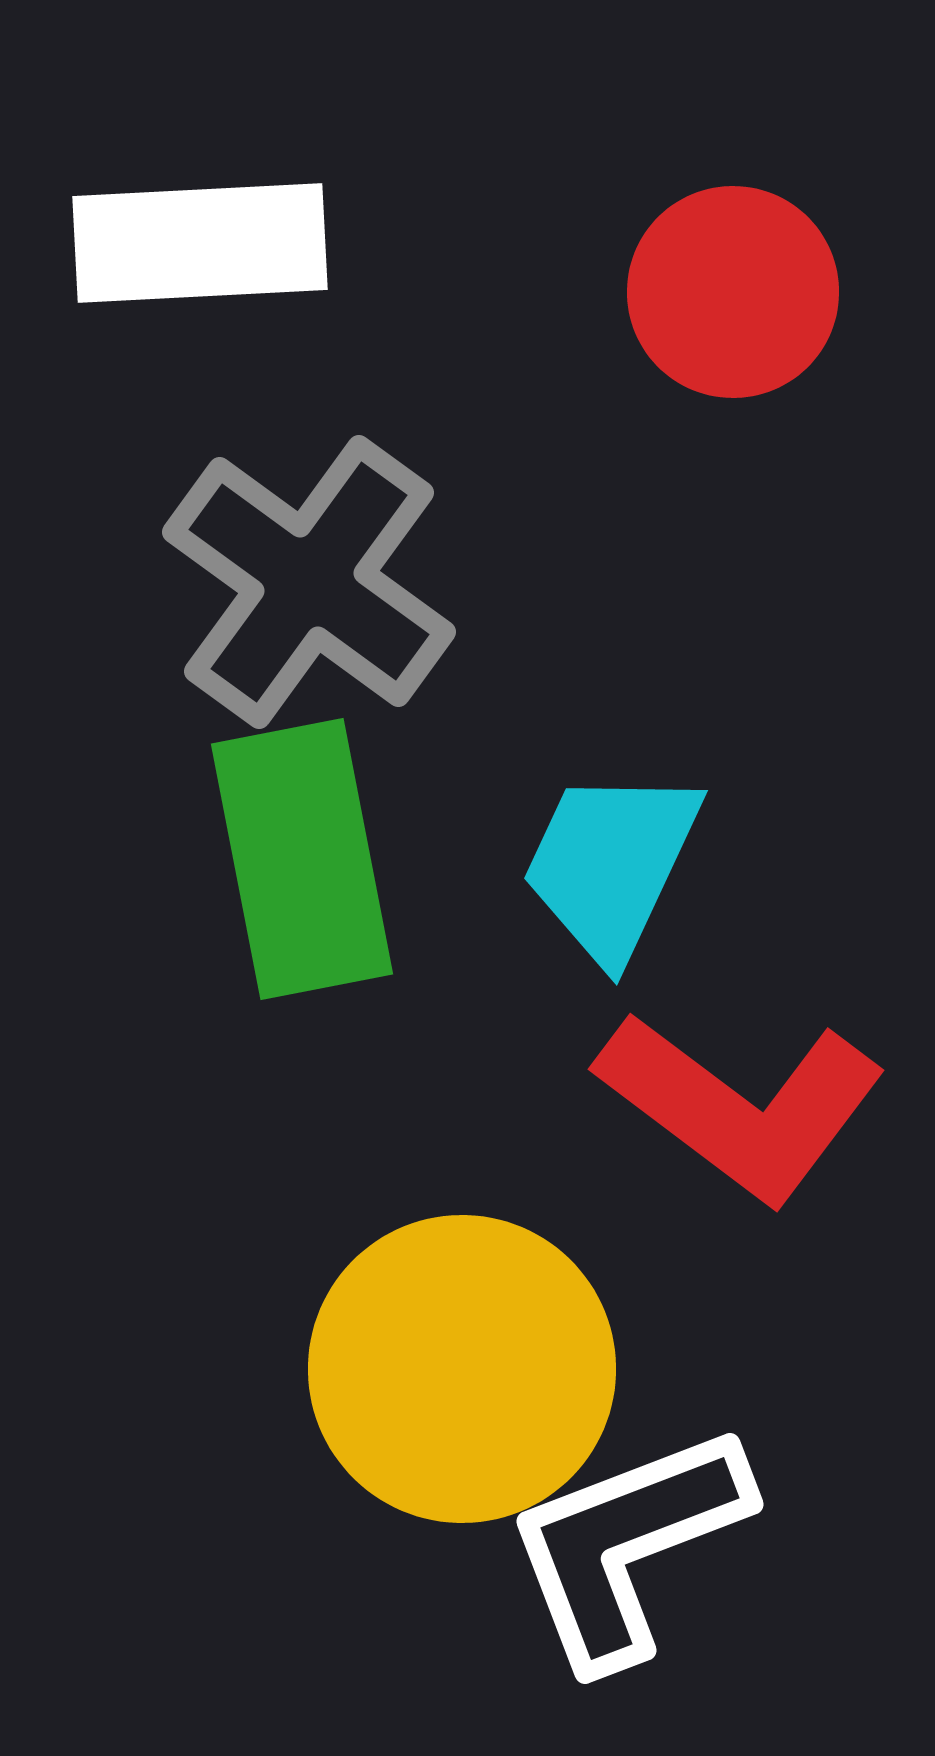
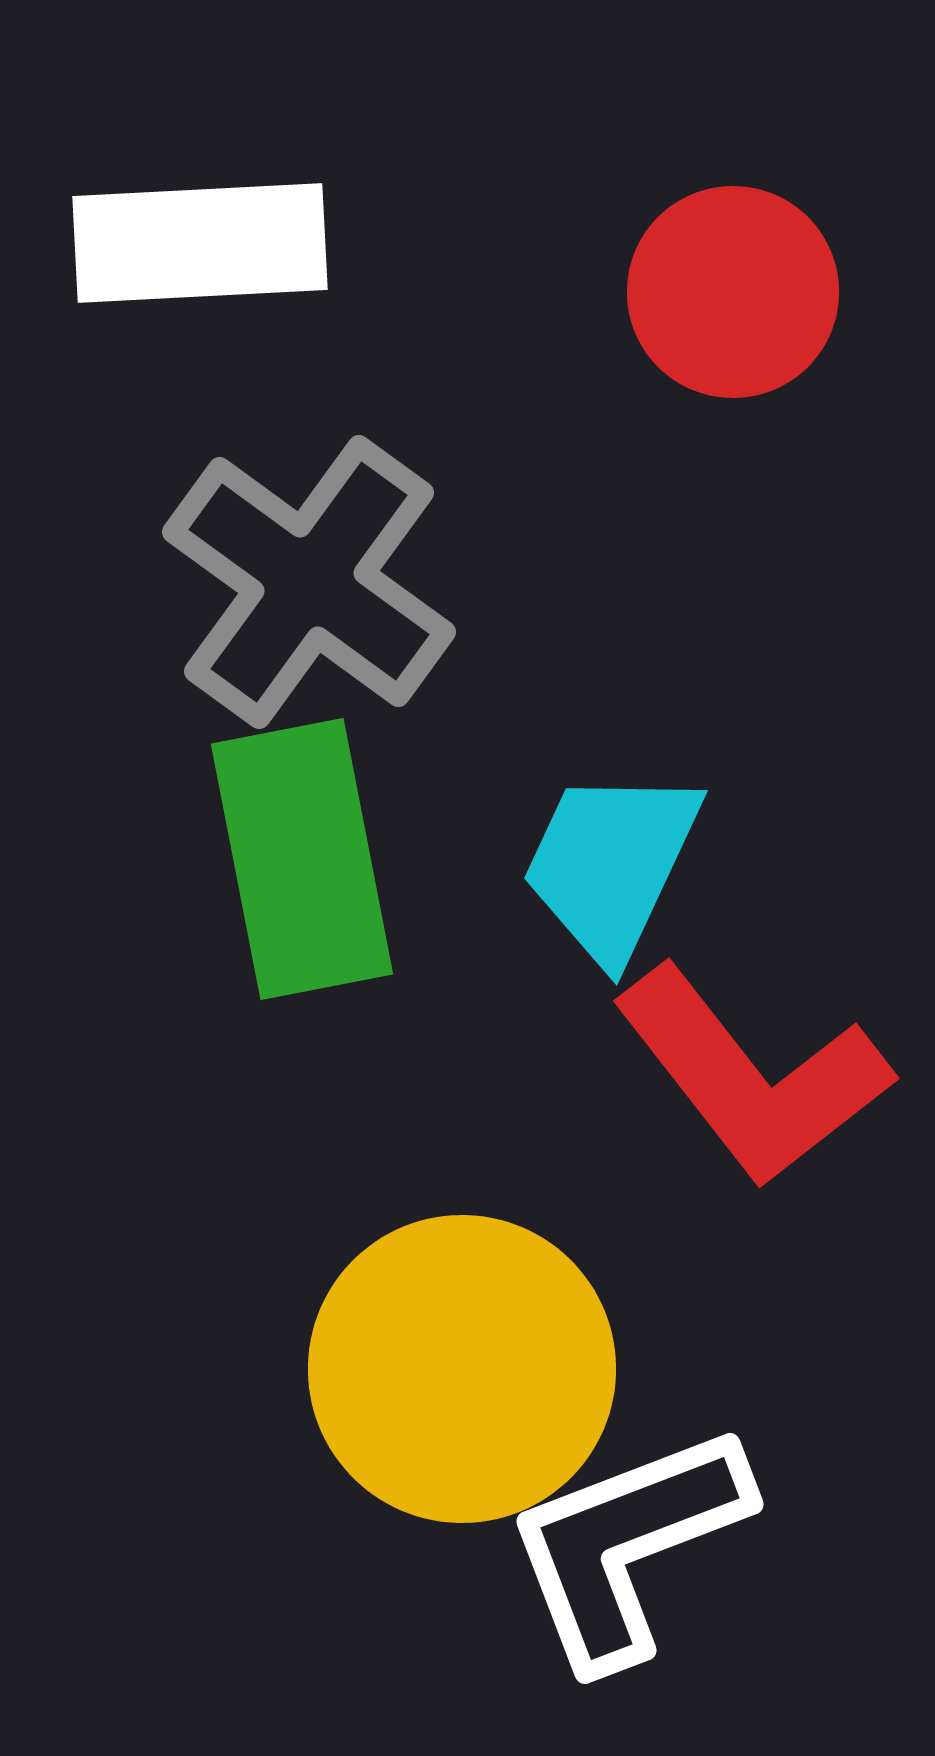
red L-shape: moved 11 px right, 30 px up; rotated 15 degrees clockwise
